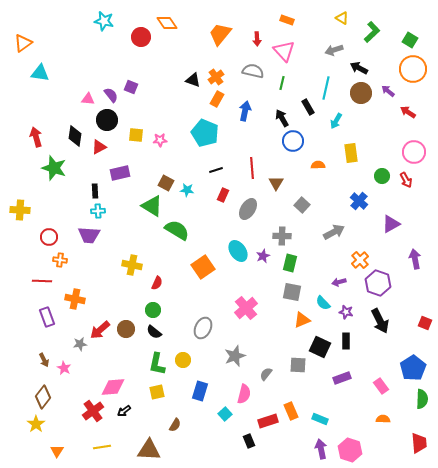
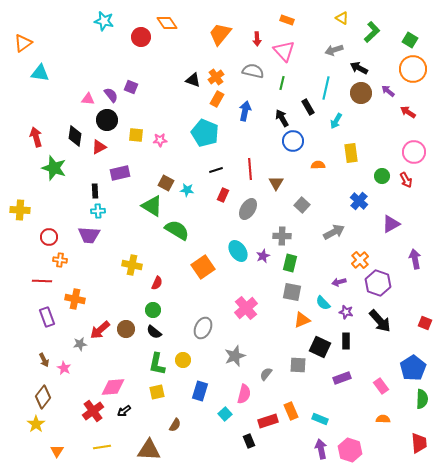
red line at (252, 168): moved 2 px left, 1 px down
black arrow at (380, 321): rotated 15 degrees counterclockwise
